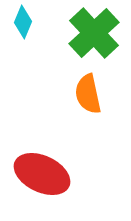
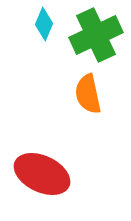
cyan diamond: moved 21 px right, 2 px down
green cross: moved 2 px right, 2 px down; rotated 18 degrees clockwise
